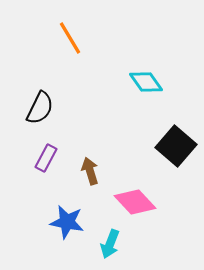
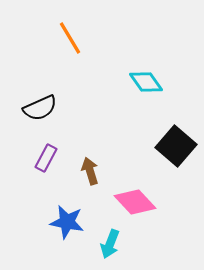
black semicircle: rotated 40 degrees clockwise
